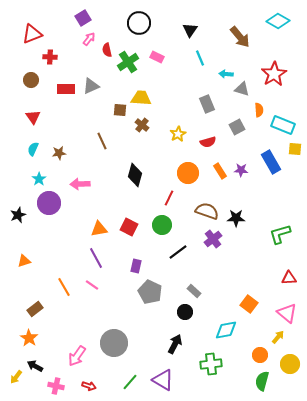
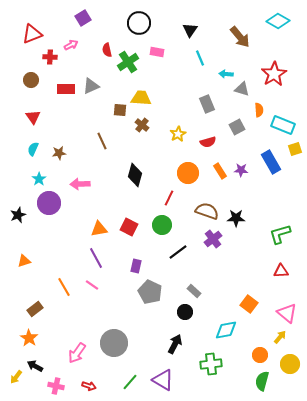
pink arrow at (89, 39): moved 18 px left, 6 px down; rotated 24 degrees clockwise
pink rectangle at (157, 57): moved 5 px up; rotated 16 degrees counterclockwise
yellow square at (295, 149): rotated 24 degrees counterclockwise
red triangle at (289, 278): moved 8 px left, 7 px up
yellow arrow at (278, 337): moved 2 px right
pink arrow at (77, 356): moved 3 px up
